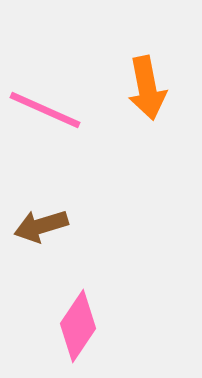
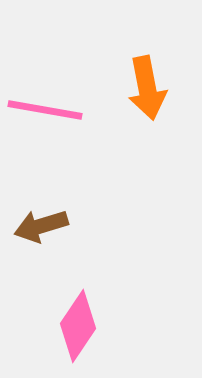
pink line: rotated 14 degrees counterclockwise
